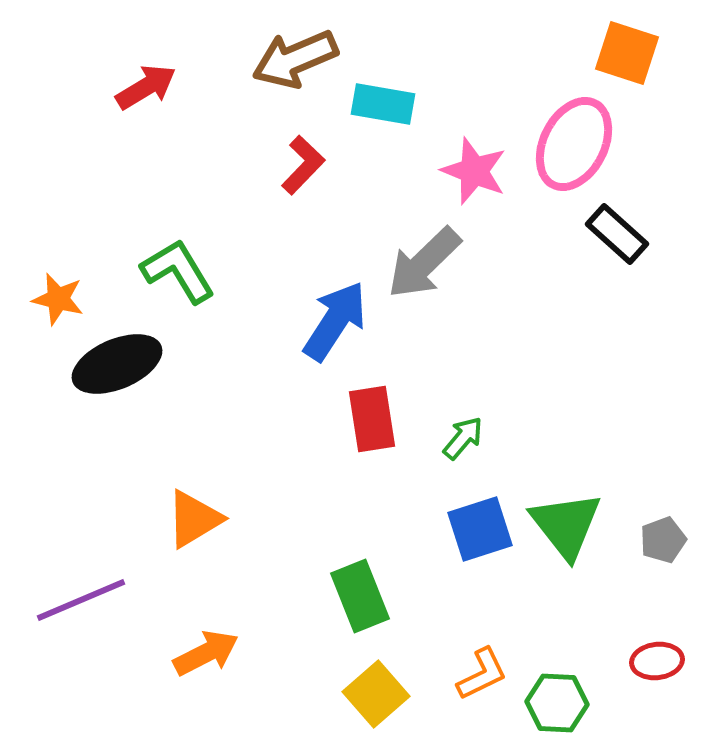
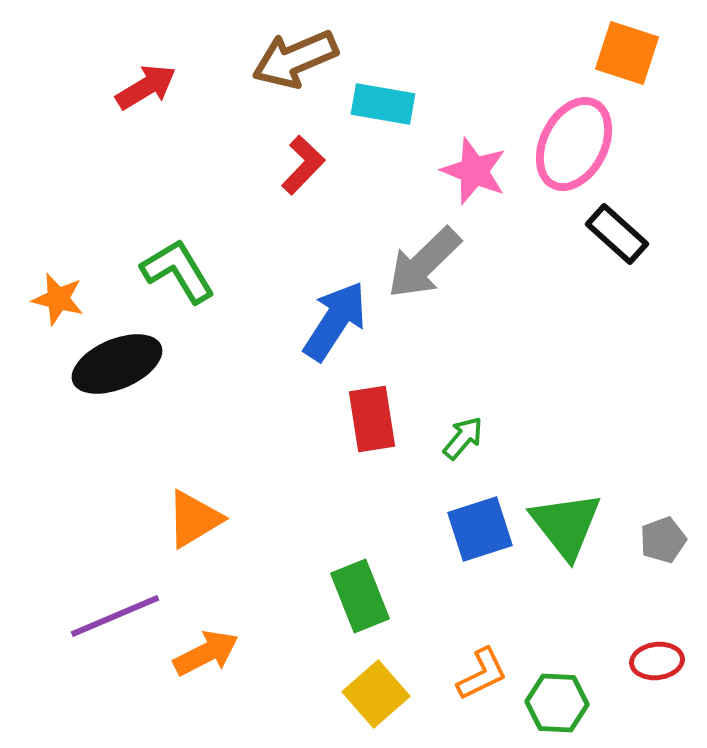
purple line: moved 34 px right, 16 px down
